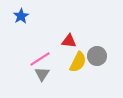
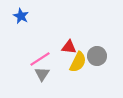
blue star: rotated 14 degrees counterclockwise
red triangle: moved 6 px down
